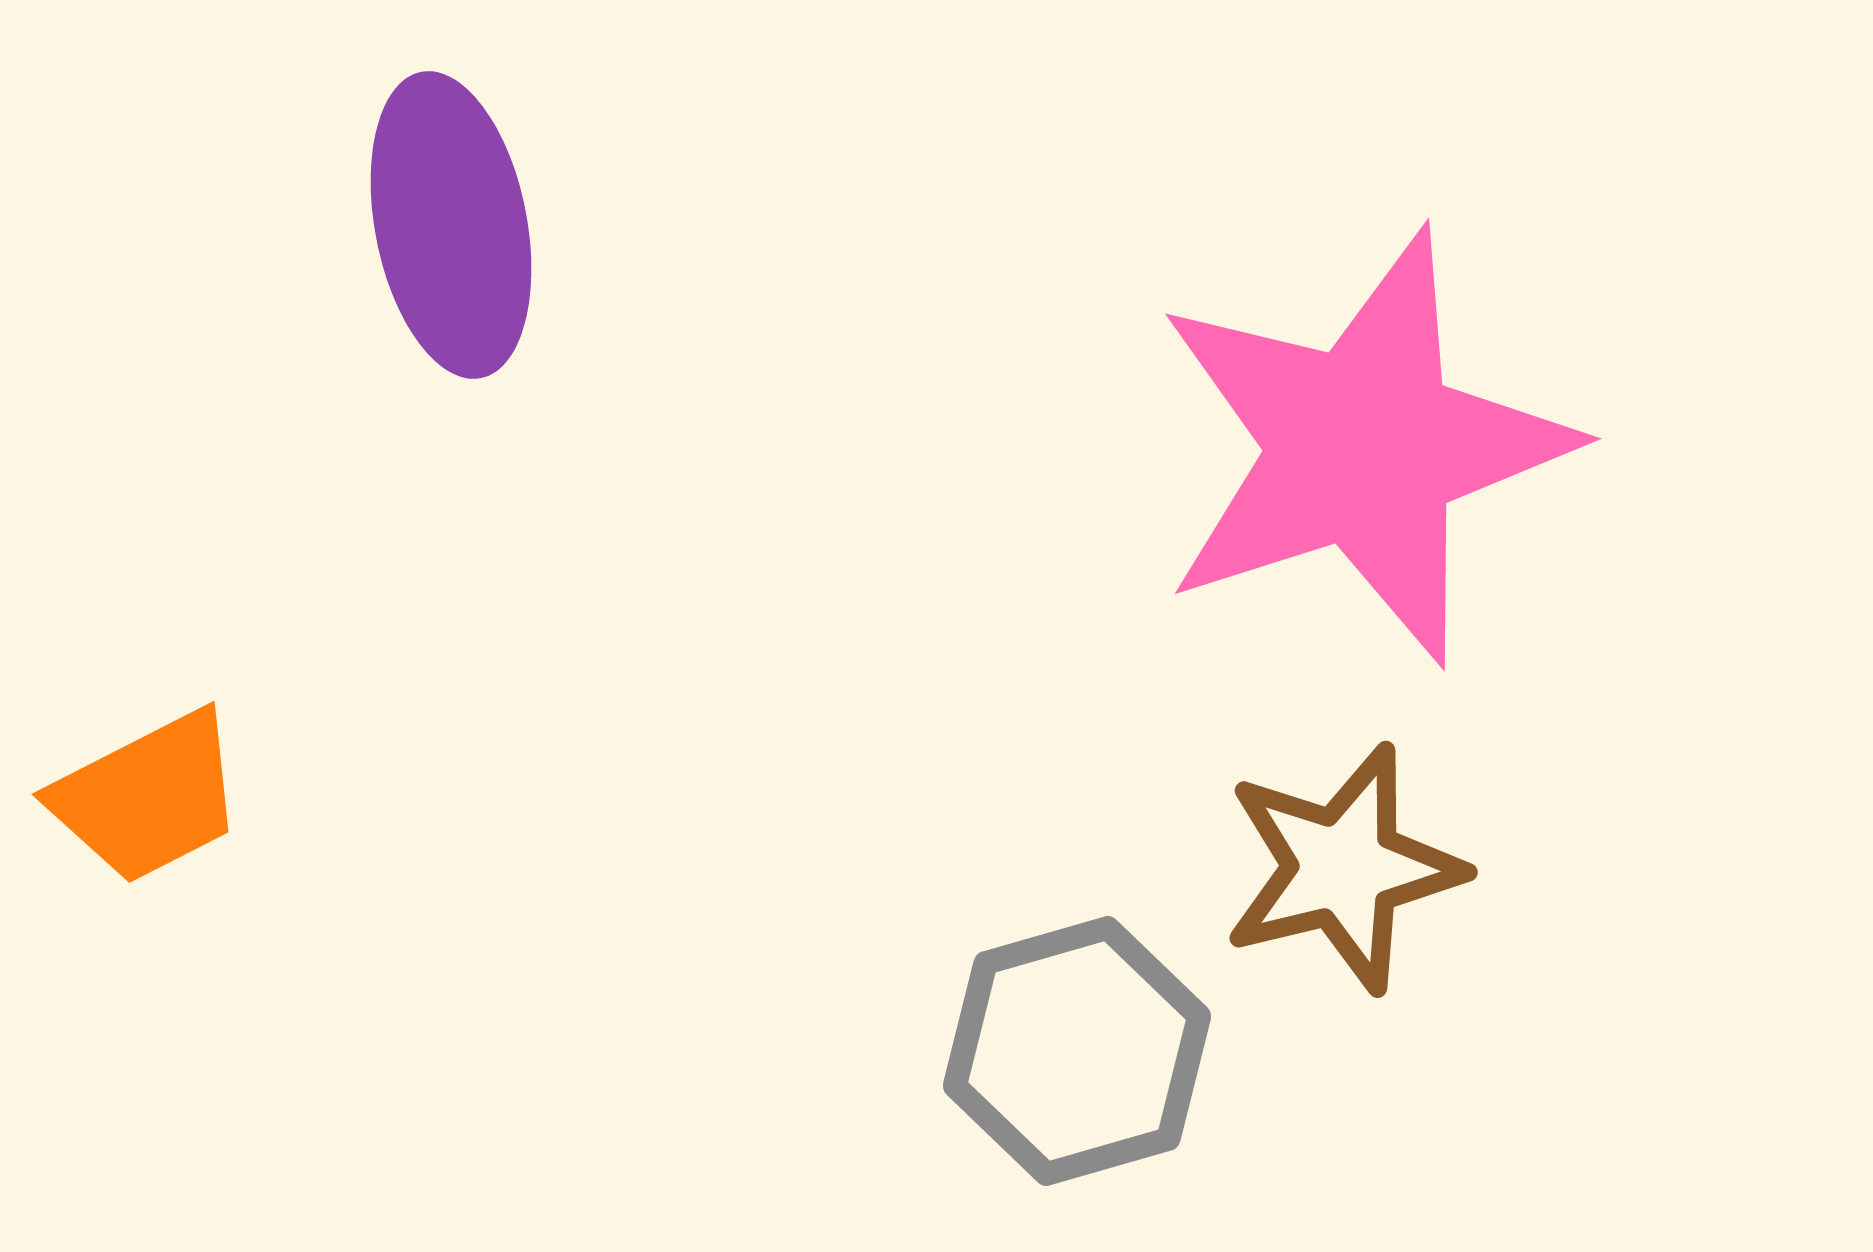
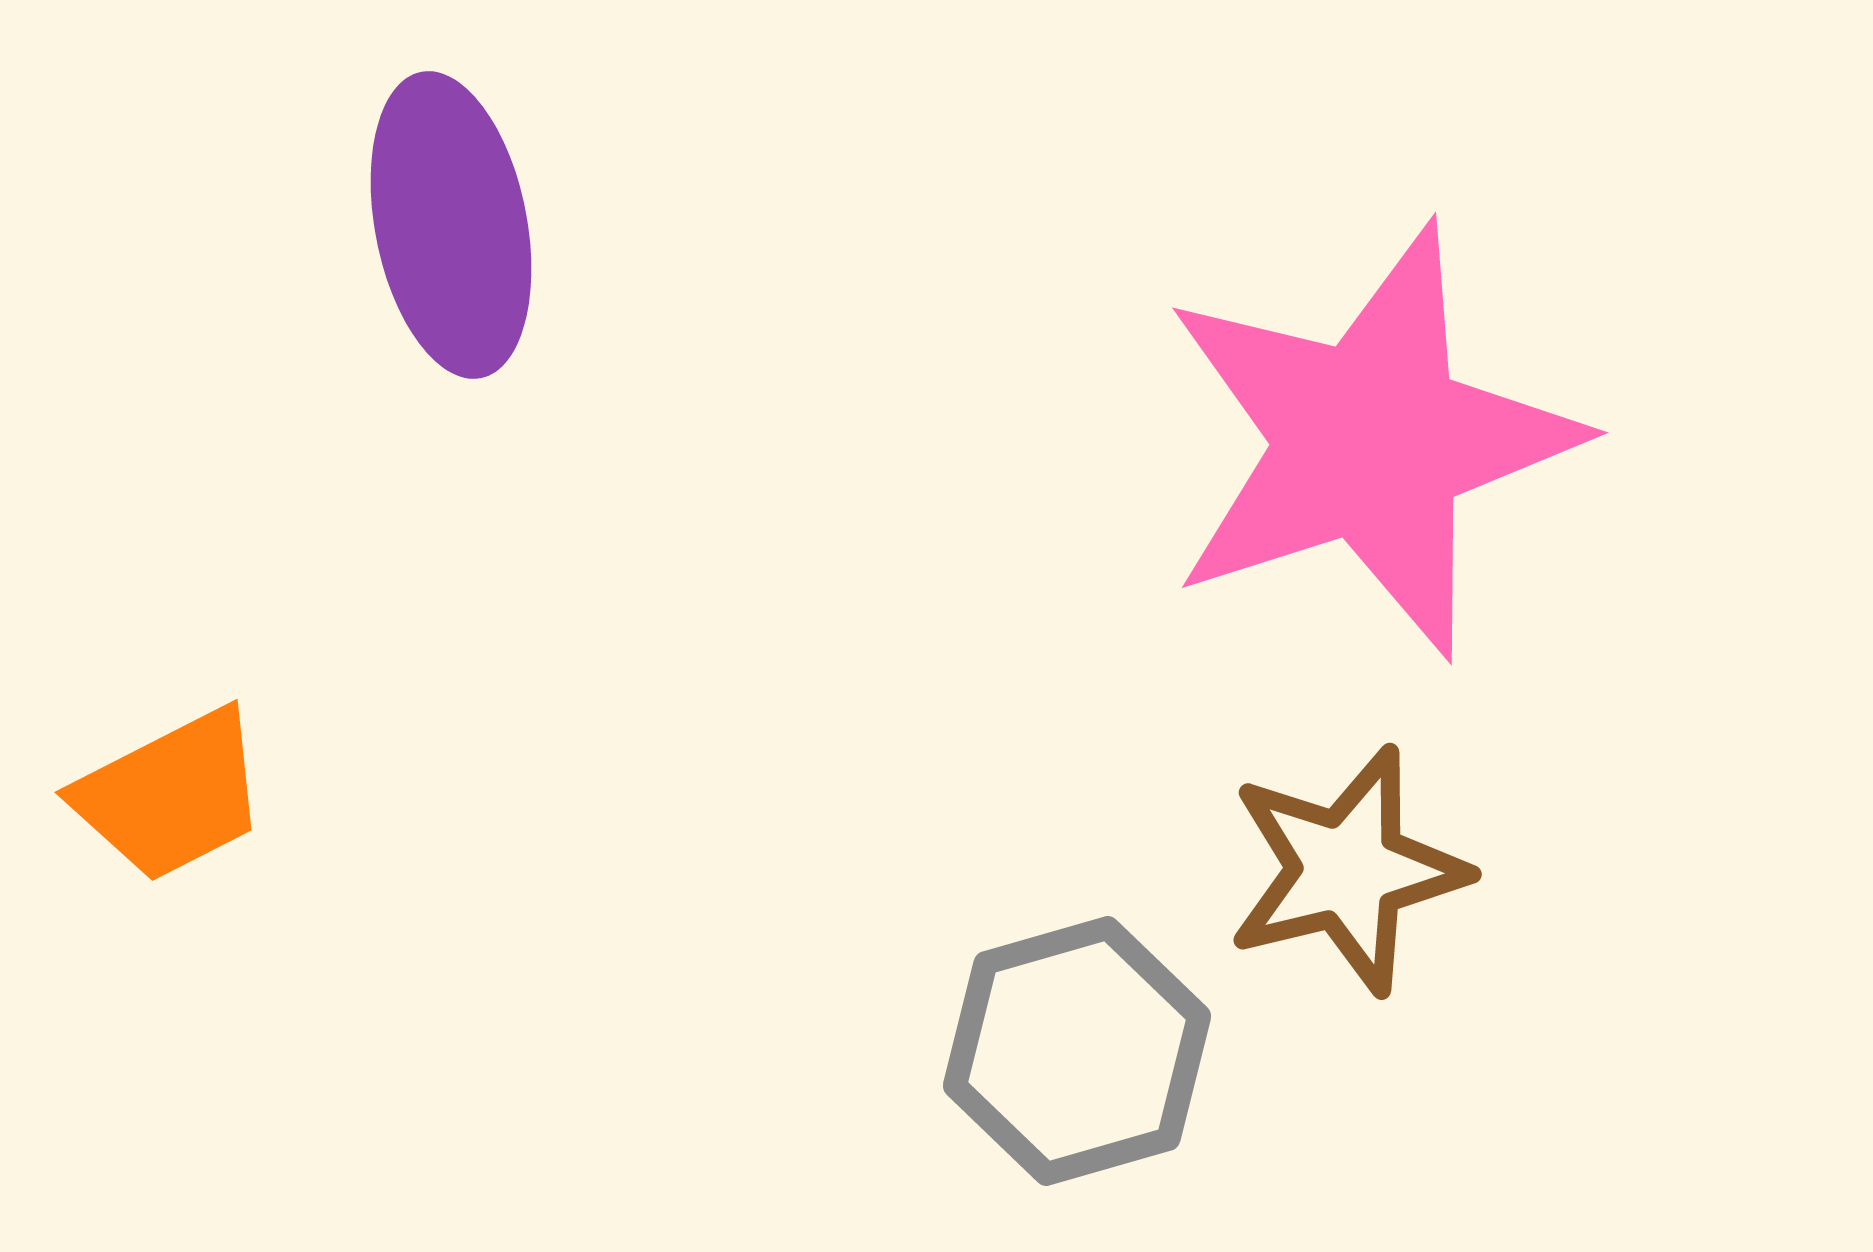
pink star: moved 7 px right, 6 px up
orange trapezoid: moved 23 px right, 2 px up
brown star: moved 4 px right, 2 px down
